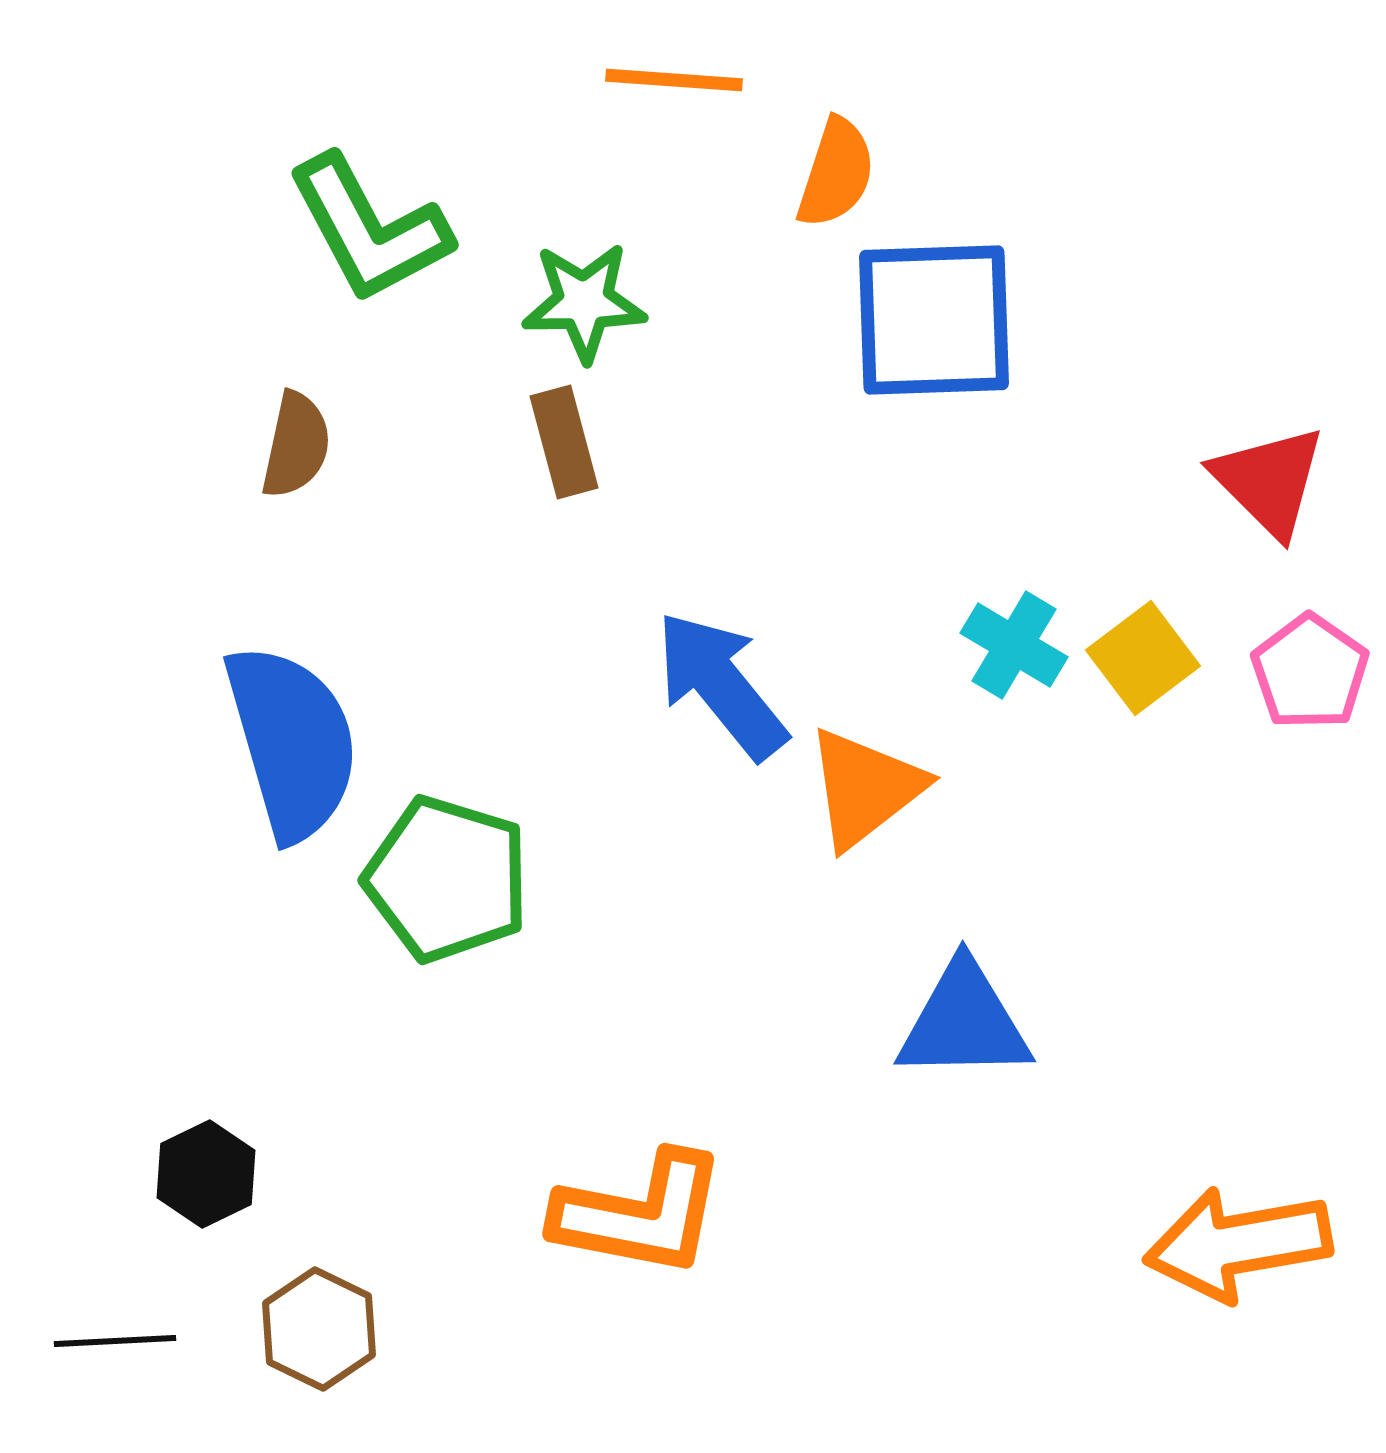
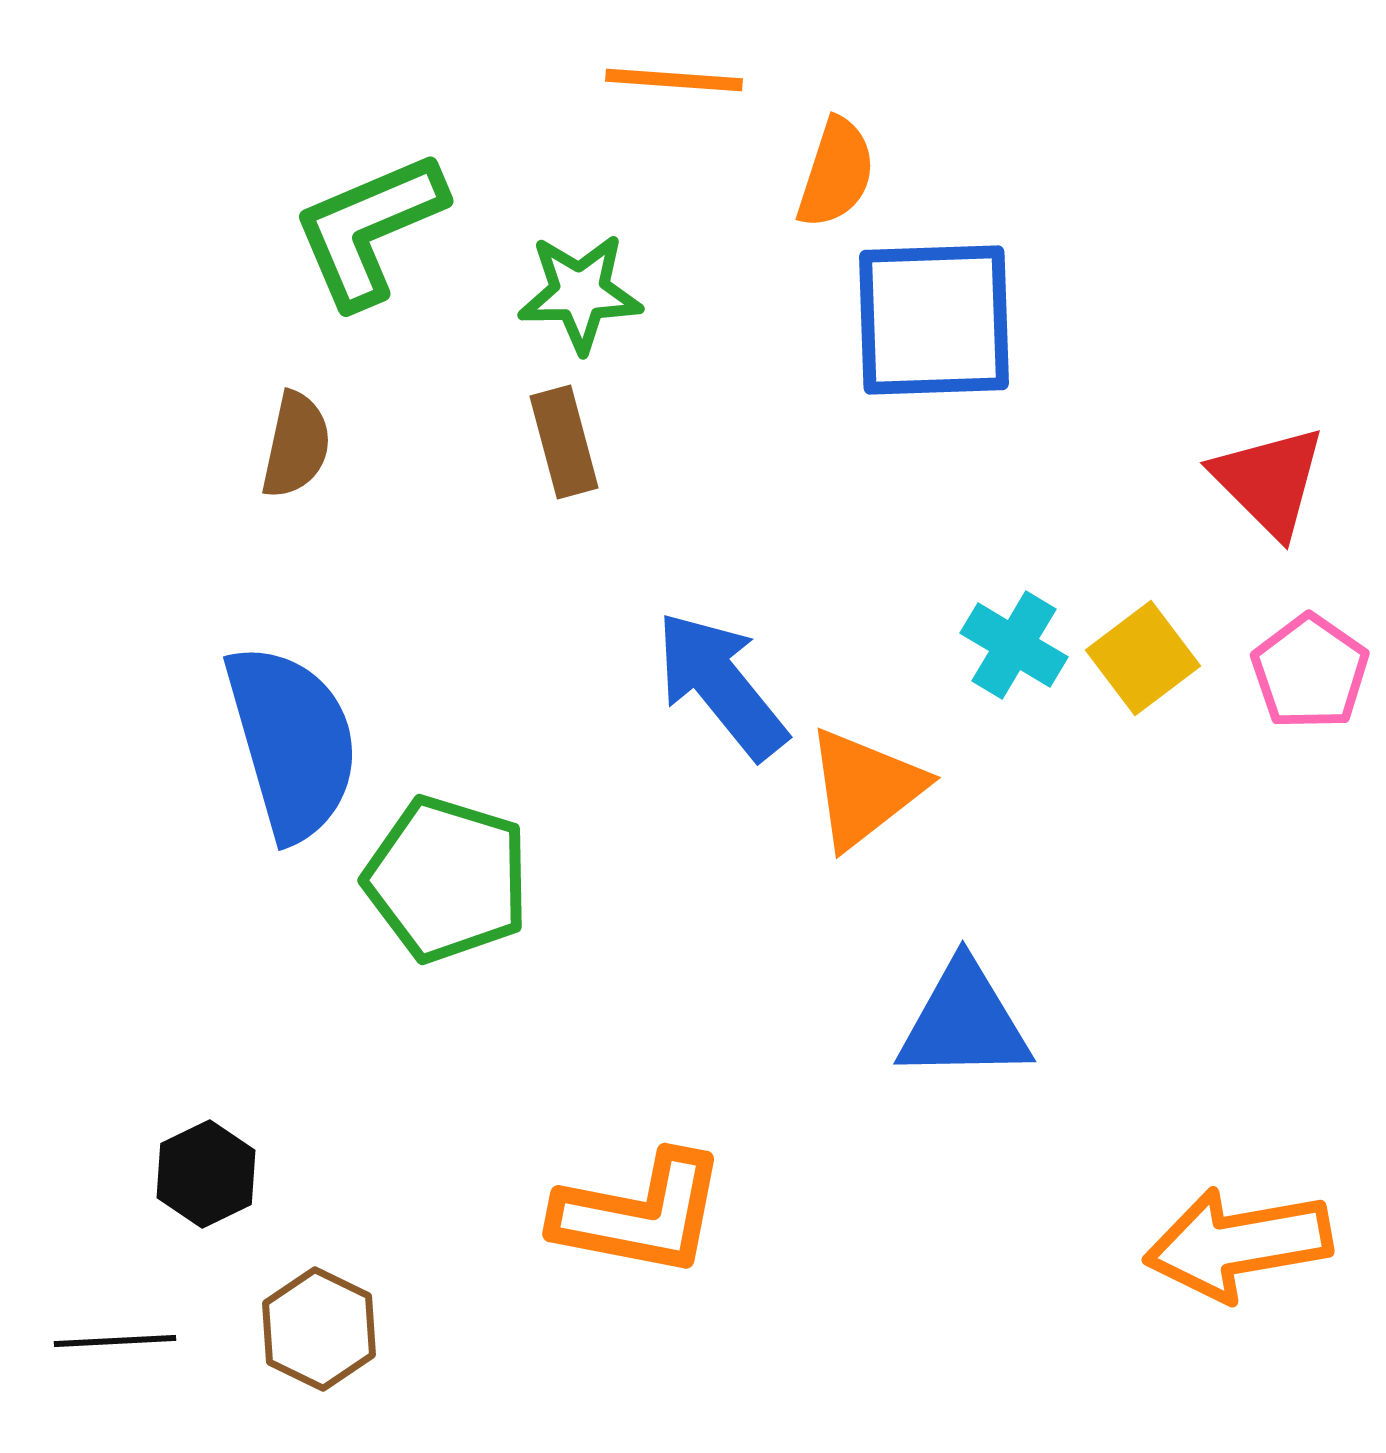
green L-shape: rotated 95 degrees clockwise
green star: moved 4 px left, 9 px up
